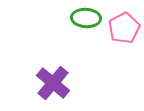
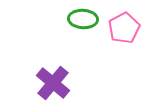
green ellipse: moved 3 px left, 1 px down
